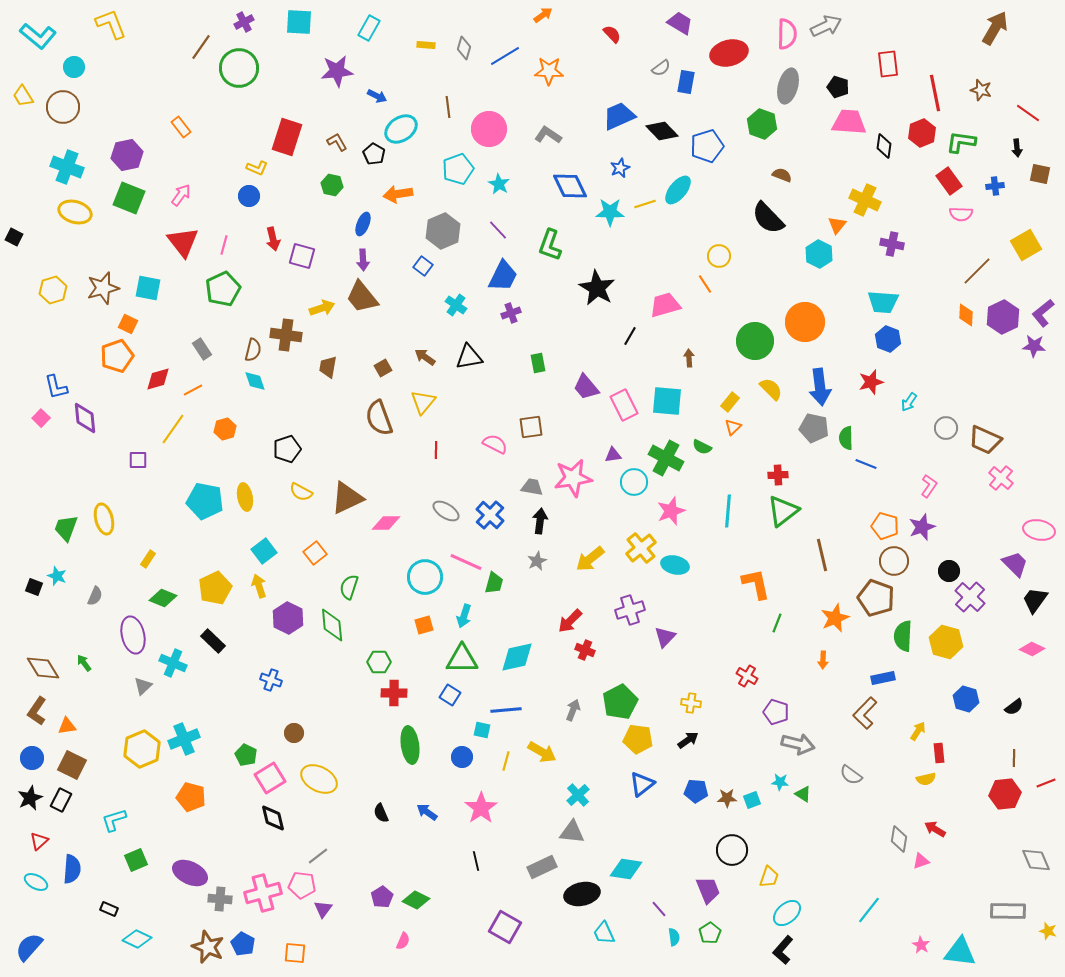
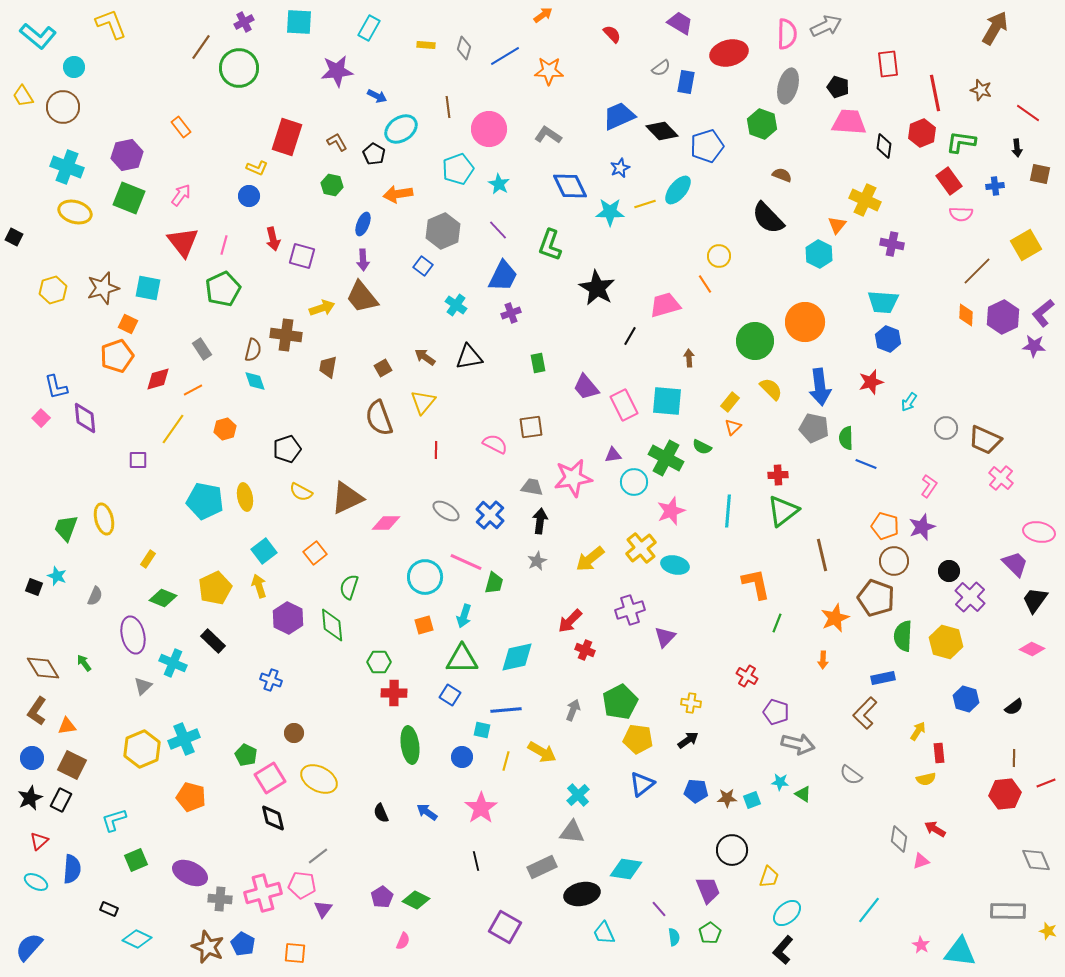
pink ellipse at (1039, 530): moved 2 px down
